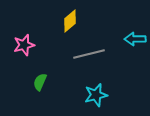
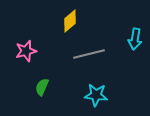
cyan arrow: rotated 80 degrees counterclockwise
pink star: moved 2 px right, 6 px down
green semicircle: moved 2 px right, 5 px down
cyan star: rotated 20 degrees clockwise
